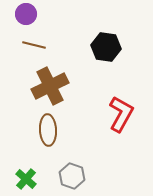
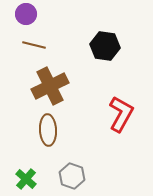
black hexagon: moved 1 px left, 1 px up
